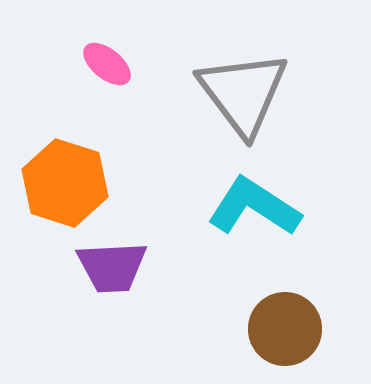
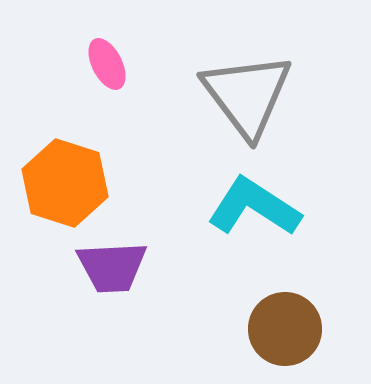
pink ellipse: rotated 24 degrees clockwise
gray triangle: moved 4 px right, 2 px down
